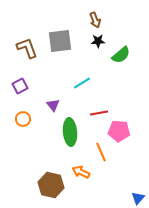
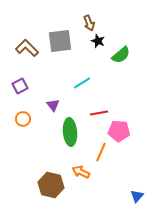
brown arrow: moved 6 px left, 3 px down
black star: rotated 24 degrees clockwise
brown L-shape: rotated 25 degrees counterclockwise
orange line: rotated 48 degrees clockwise
blue triangle: moved 1 px left, 2 px up
